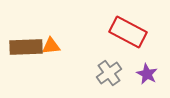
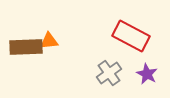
red rectangle: moved 3 px right, 4 px down
orange triangle: moved 2 px left, 5 px up
